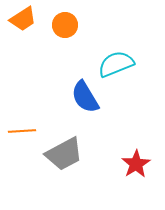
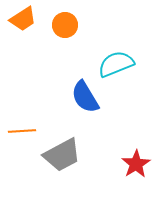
gray trapezoid: moved 2 px left, 1 px down
